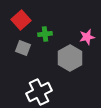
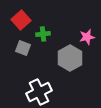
green cross: moved 2 px left
